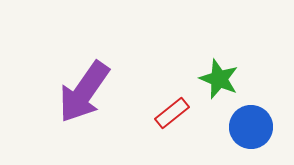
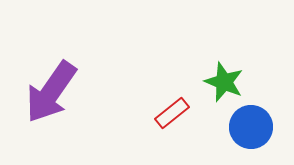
green star: moved 5 px right, 3 px down
purple arrow: moved 33 px left
